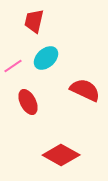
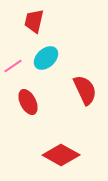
red semicircle: rotated 40 degrees clockwise
